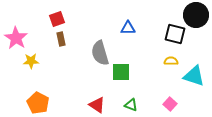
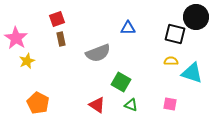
black circle: moved 2 px down
gray semicircle: moved 2 px left; rotated 95 degrees counterclockwise
yellow star: moved 4 px left; rotated 21 degrees counterclockwise
green square: moved 10 px down; rotated 30 degrees clockwise
cyan triangle: moved 2 px left, 3 px up
pink square: rotated 32 degrees counterclockwise
